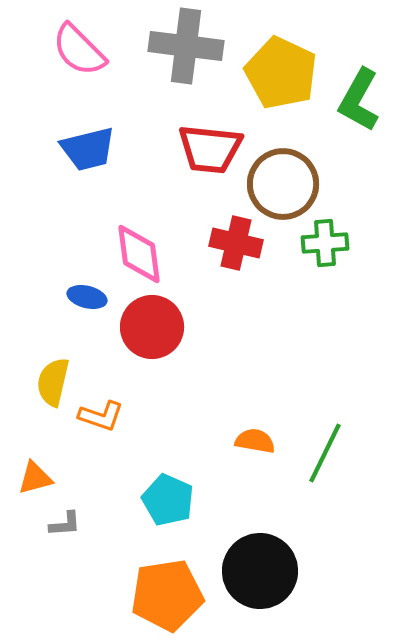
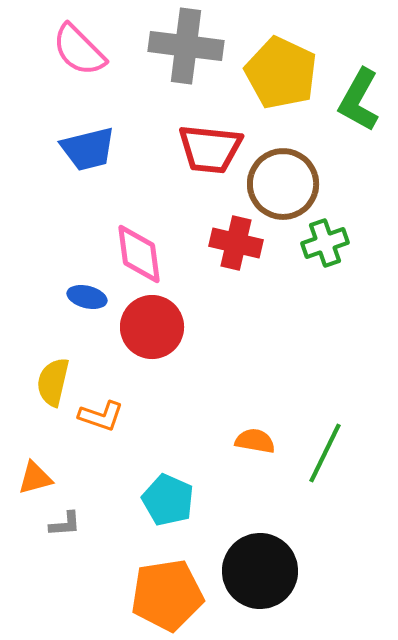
green cross: rotated 15 degrees counterclockwise
